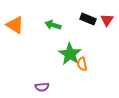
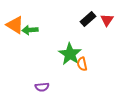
black rectangle: rotated 63 degrees counterclockwise
green arrow: moved 23 px left, 5 px down; rotated 21 degrees counterclockwise
